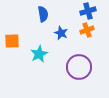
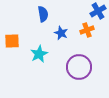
blue cross: moved 10 px right; rotated 14 degrees counterclockwise
